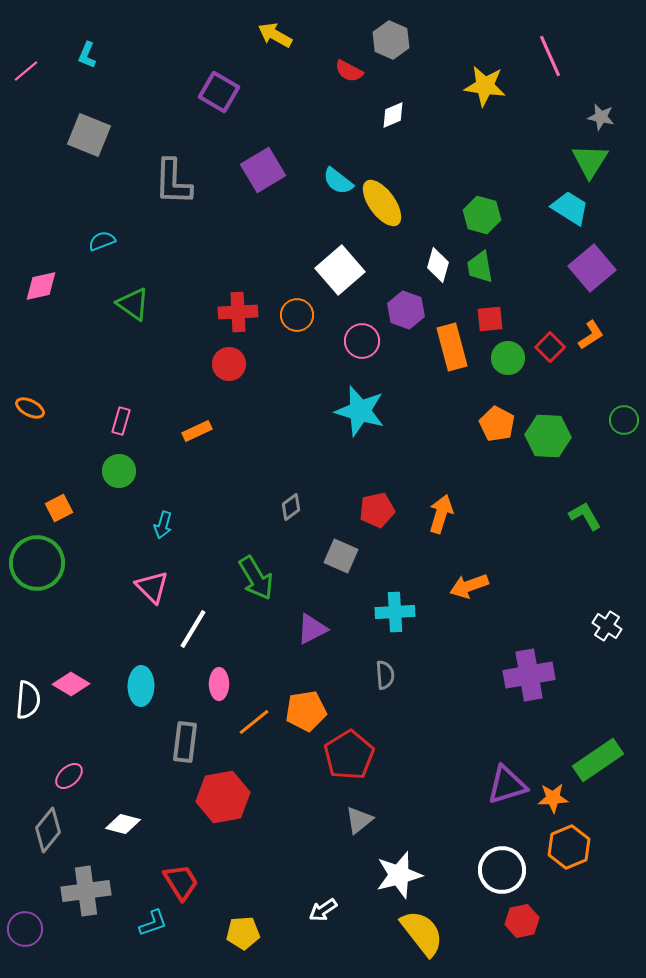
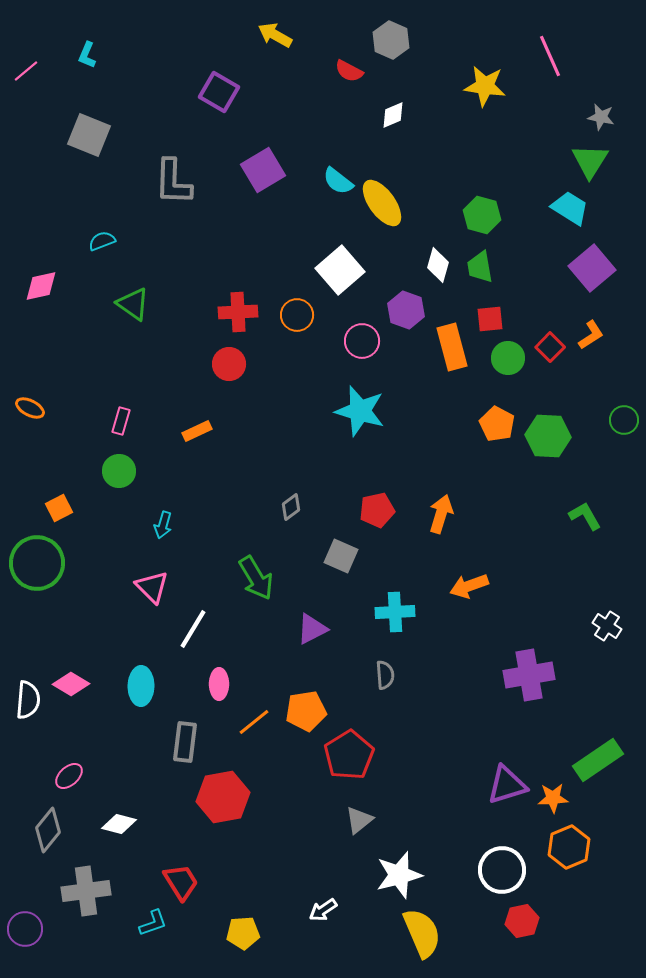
white diamond at (123, 824): moved 4 px left
yellow semicircle at (422, 933): rotated 15 degrees clockwise
